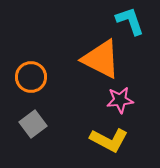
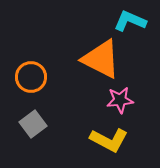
cyan L-shape: rotated 48 degrees counterclockwise
